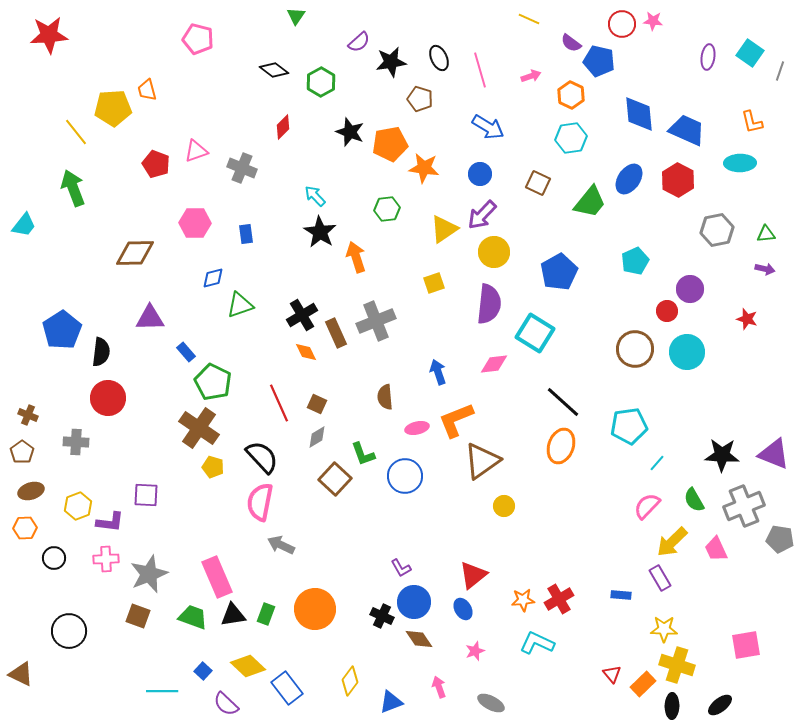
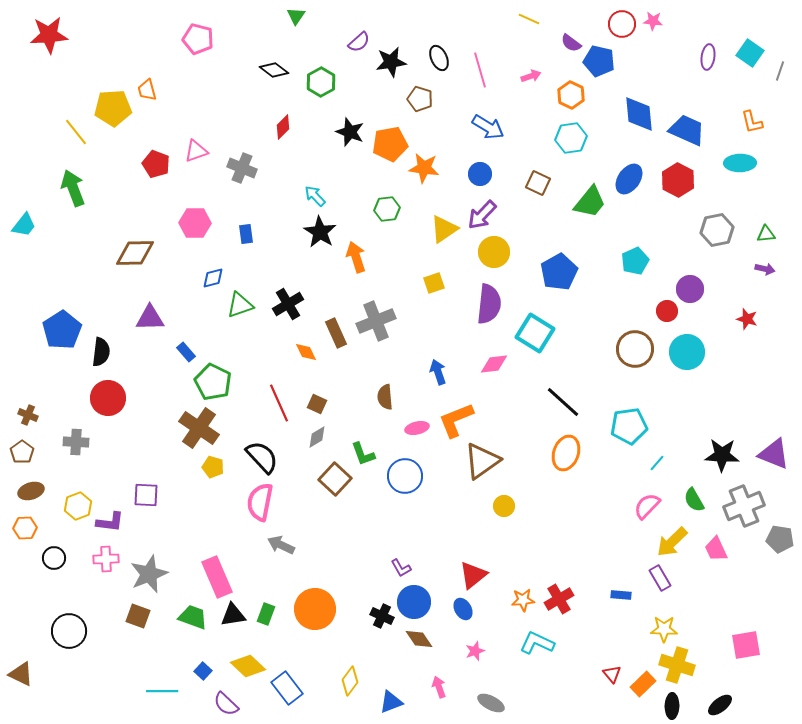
black cross at (302, 315): moved 14 px left, 11 px up
orange ellipse at (561, 446): moved 5 px right, 7 px down
